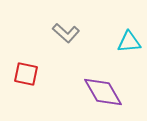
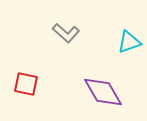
cyan triangle: rotated 15 degrees counterclockwise
red square: moved 10 px down
